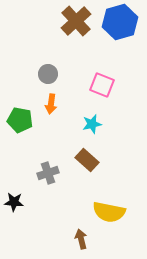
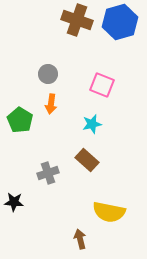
brown cross: moved 1 px right, 1 px up; rotated 28 degrees counterclockwise
green pentagon: rotated 20 degrees clockwise
brown arrow: moved 1 px left
